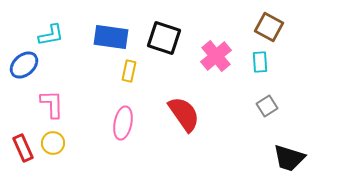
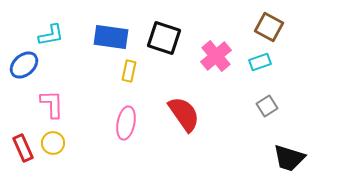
cyan rectangle: rotated 75 degrees clockwise
pink ellipse: moved 3 px right
